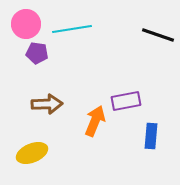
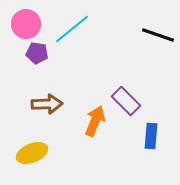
cyan line: rotated 30 degrees counterclockwise
purple rectangle: rotated 56 degrees clockwise
